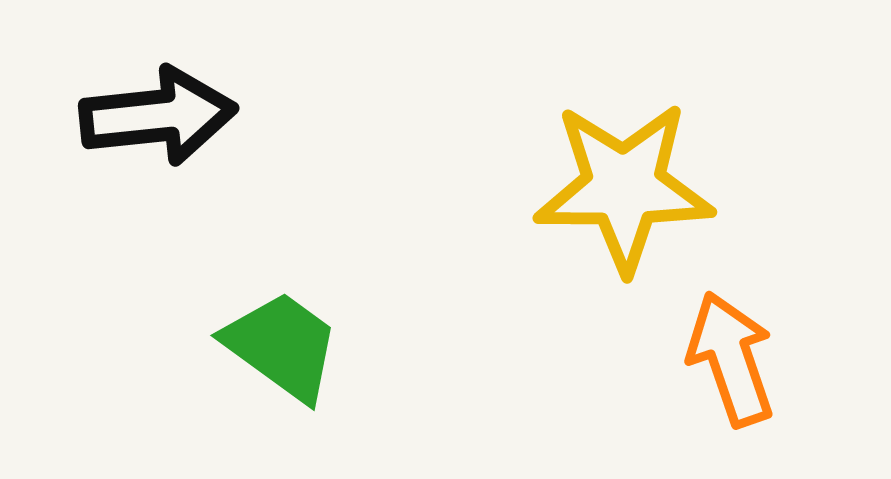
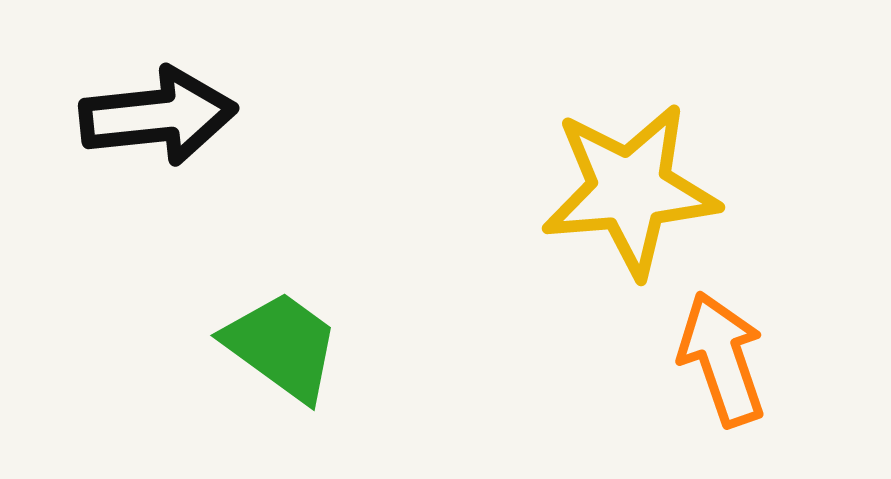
yellow star: moved 6 px right, 3 px down; rotated 5 degrees counterclockwise
orange arrow: moved 9 px left
